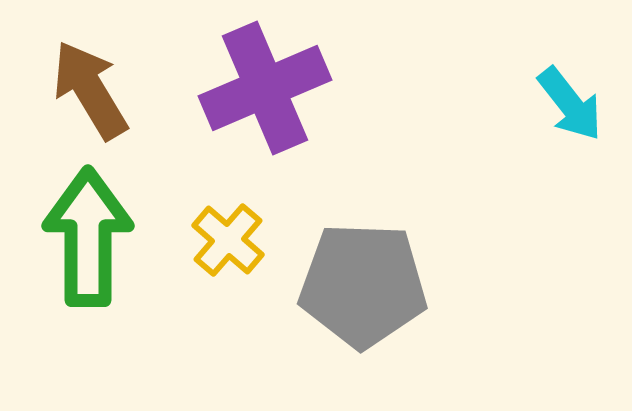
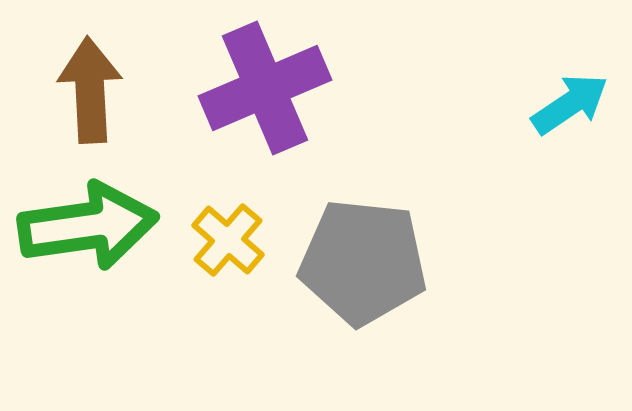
brown arrow: rotated 28 degrees clockwise
cyan arrow: rotated 86 degrees counterclockwise
green arrow: moved 11 px up; rotated 82 degrees clockwise
gray pentagon: moved 23 px up; rotated 4 degrees clockwise
